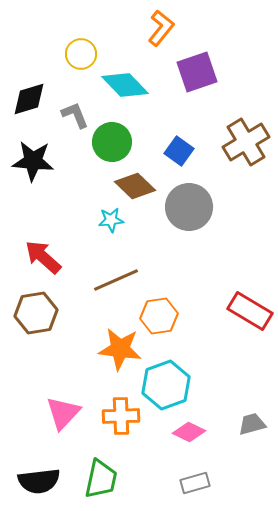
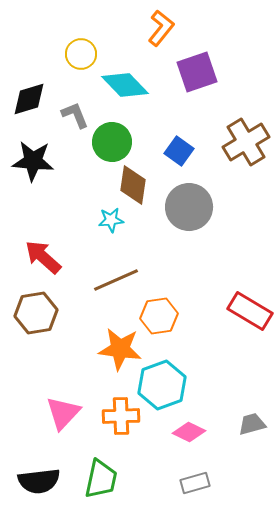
brown diamond: moved 2 px left, 1 px up; rotated 54 degrees clockwise
cyan hexagon: moved 4 px left
